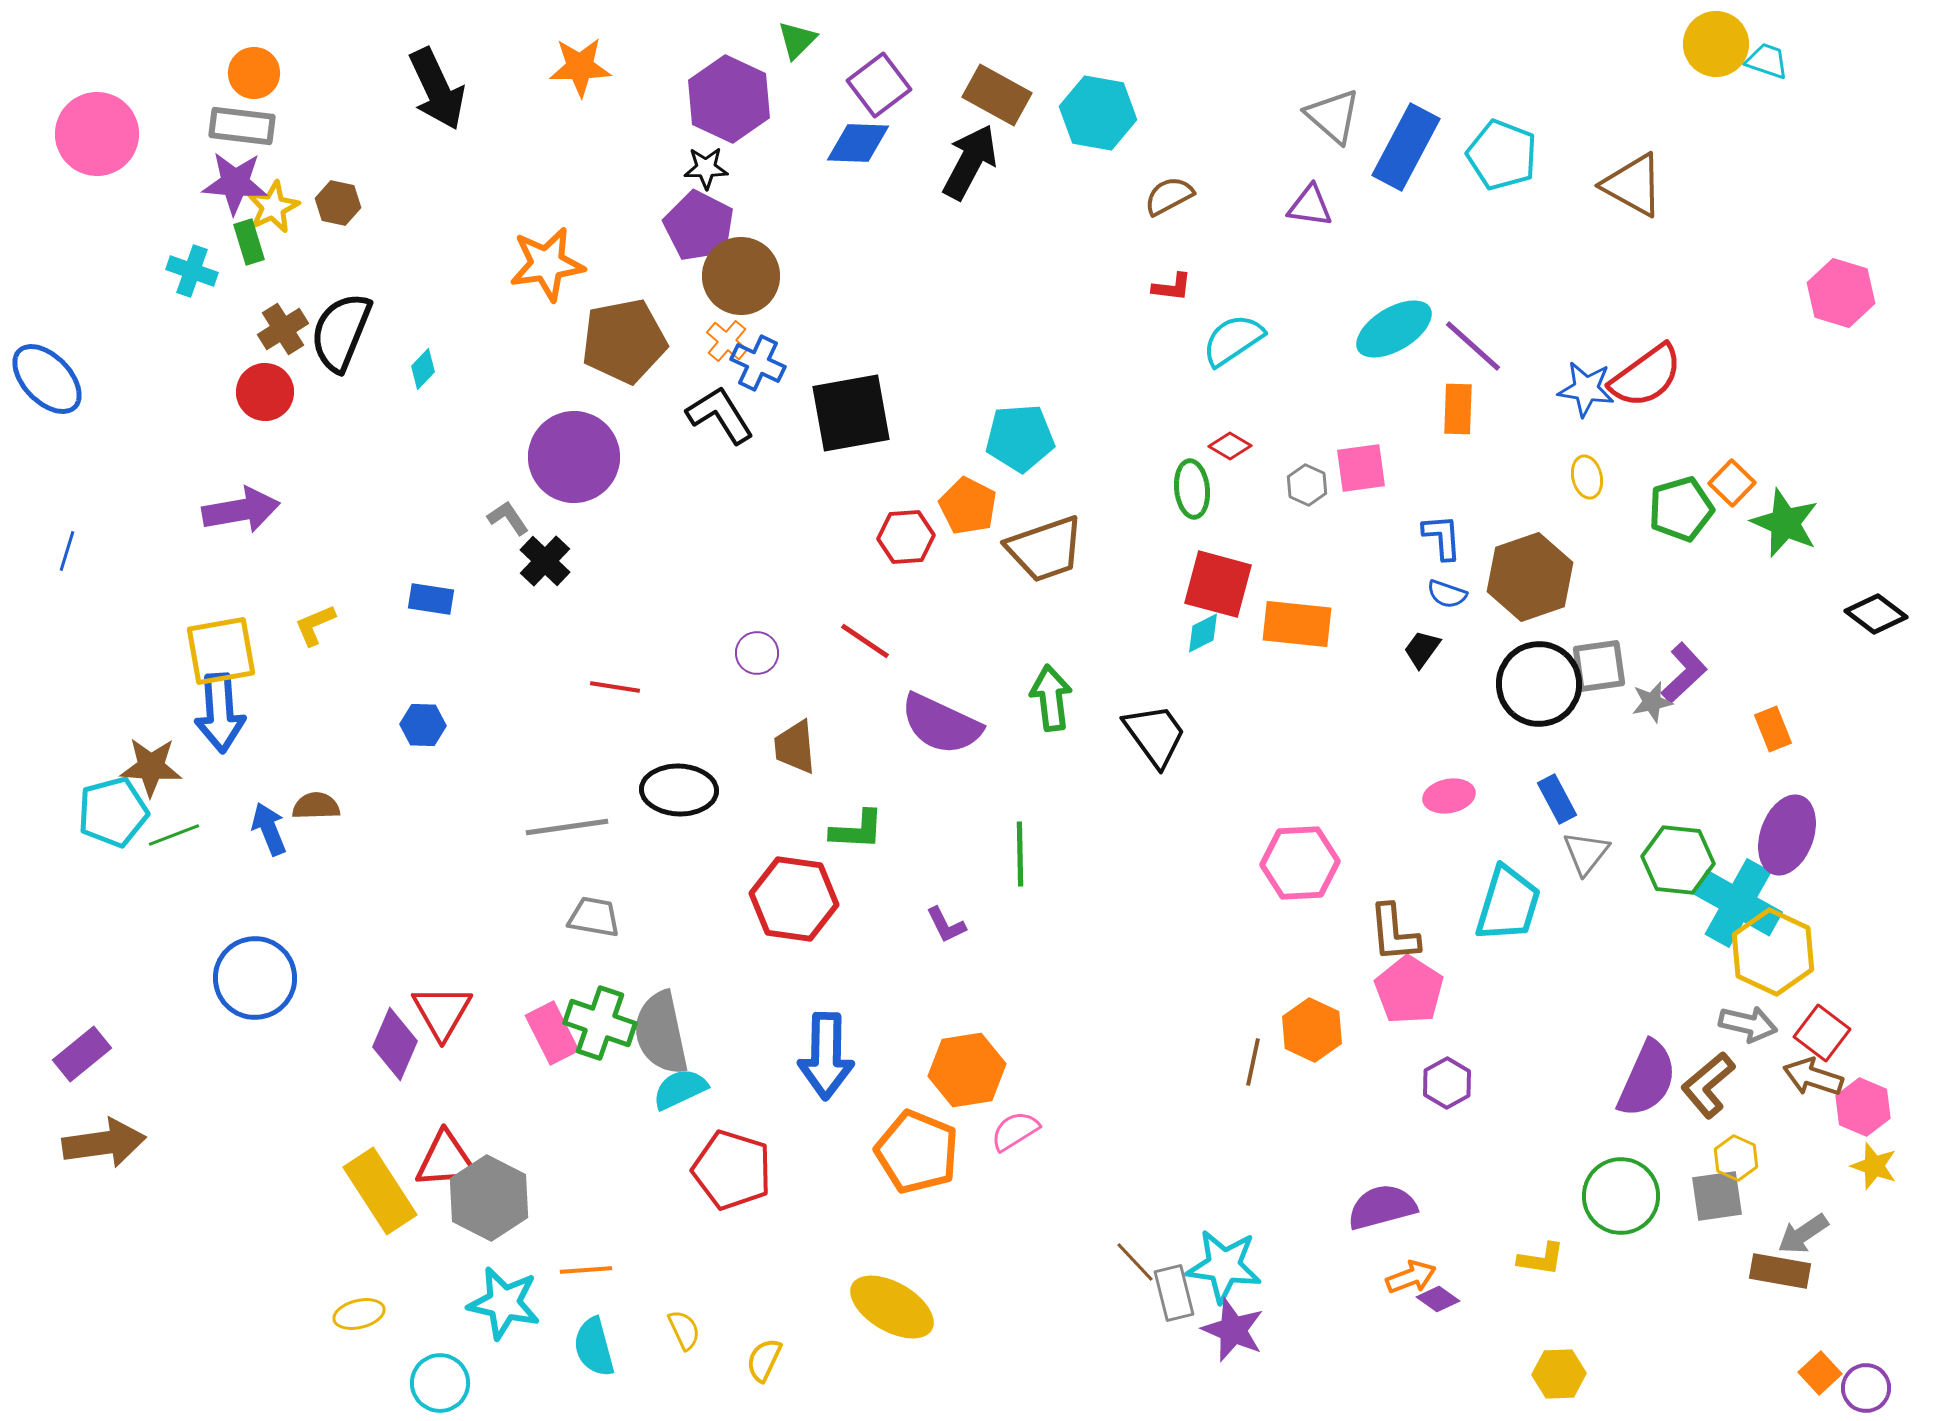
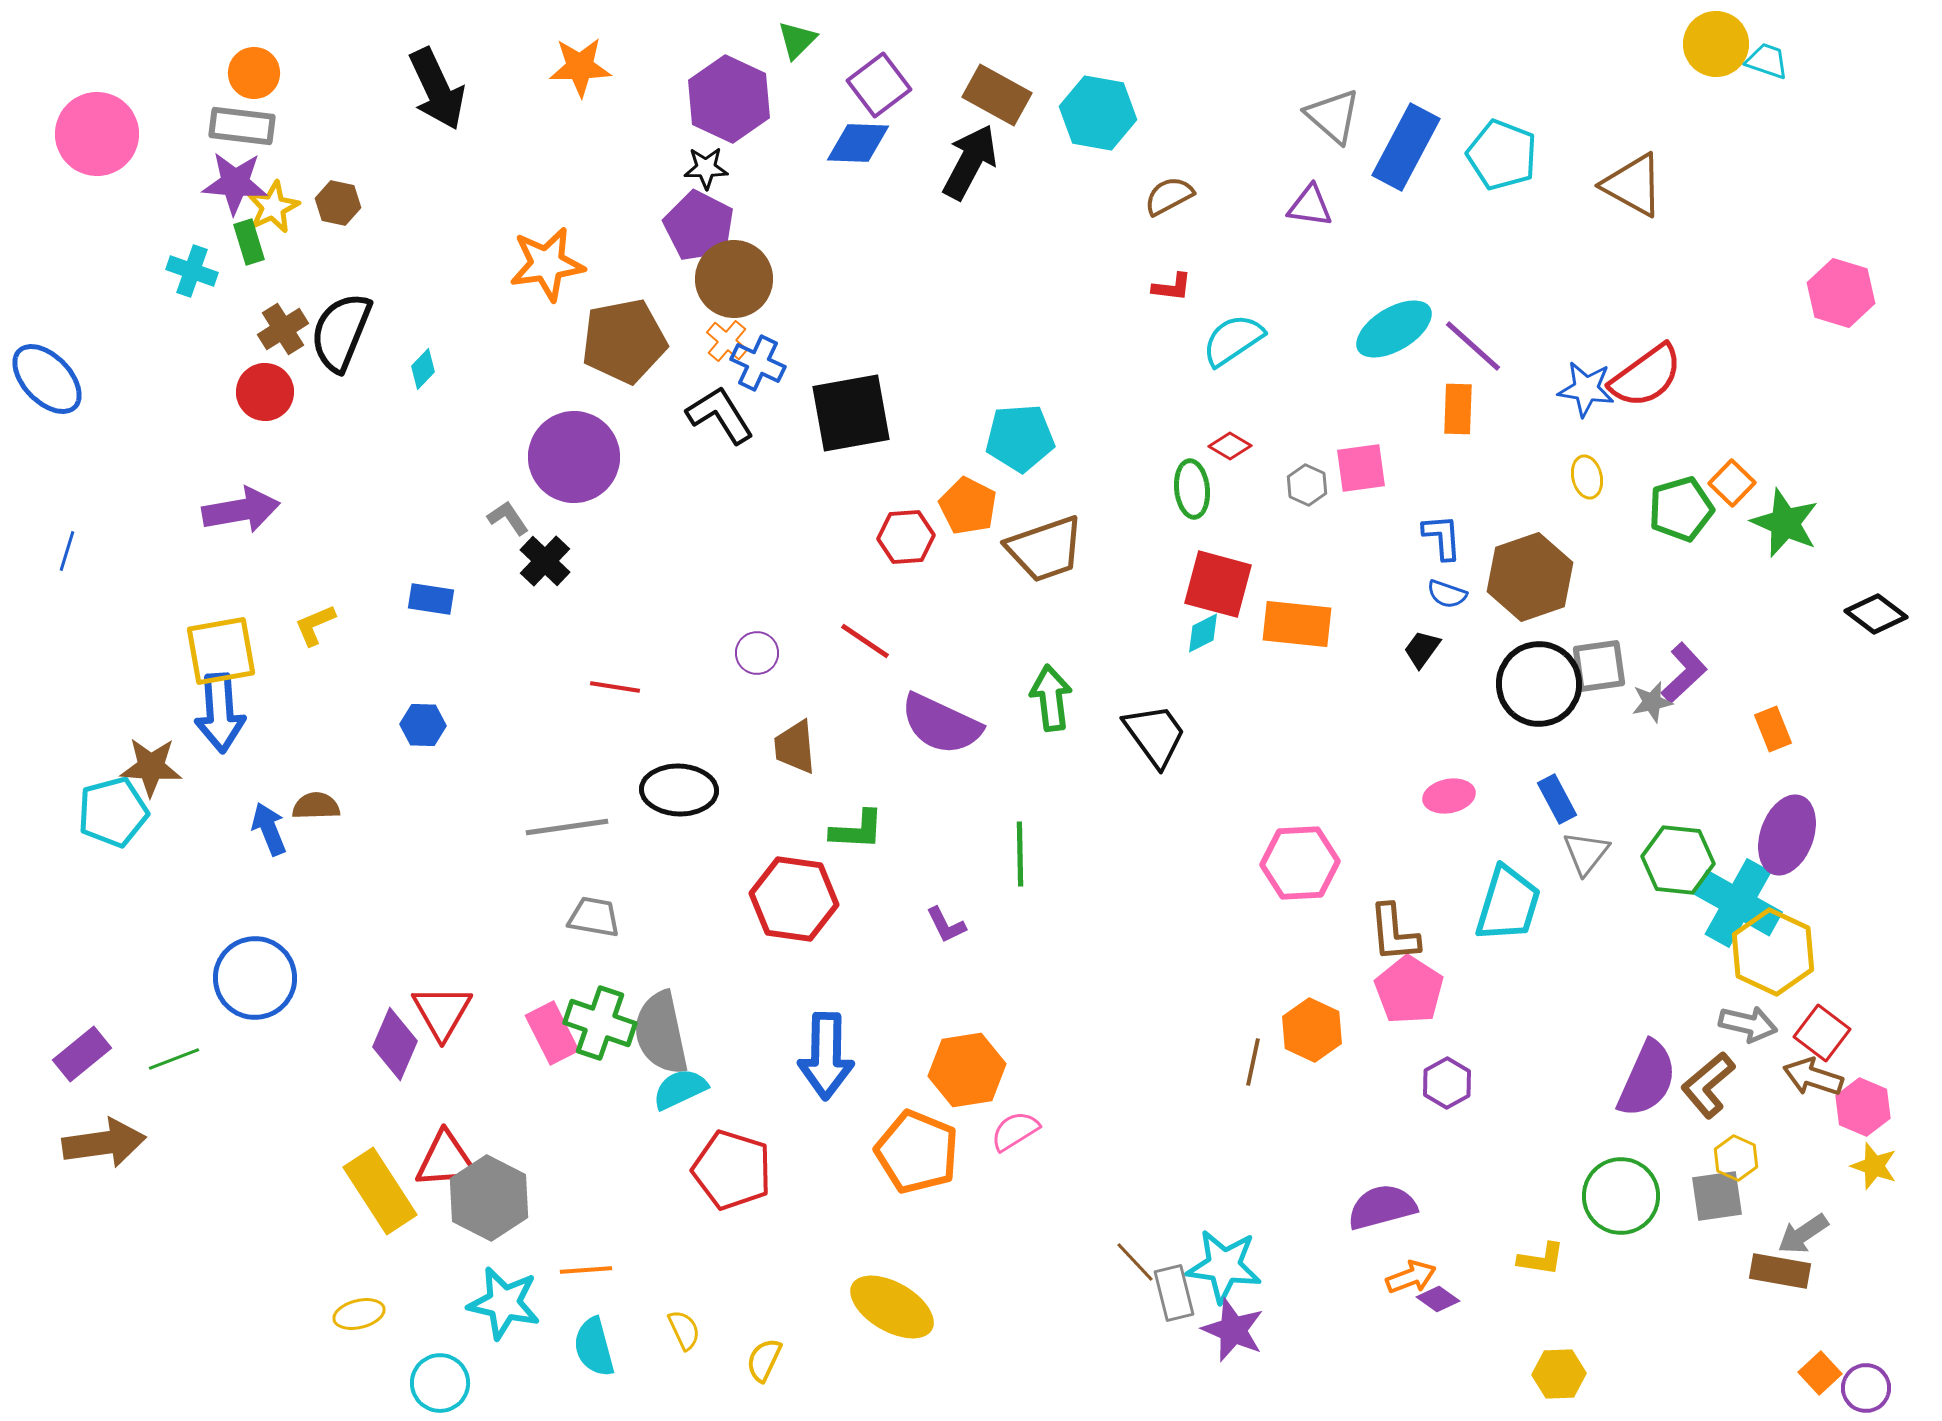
brown circle at (741, 276): moved 7 px left, 3 px down
green line at (174, 835): moved 224 px down
